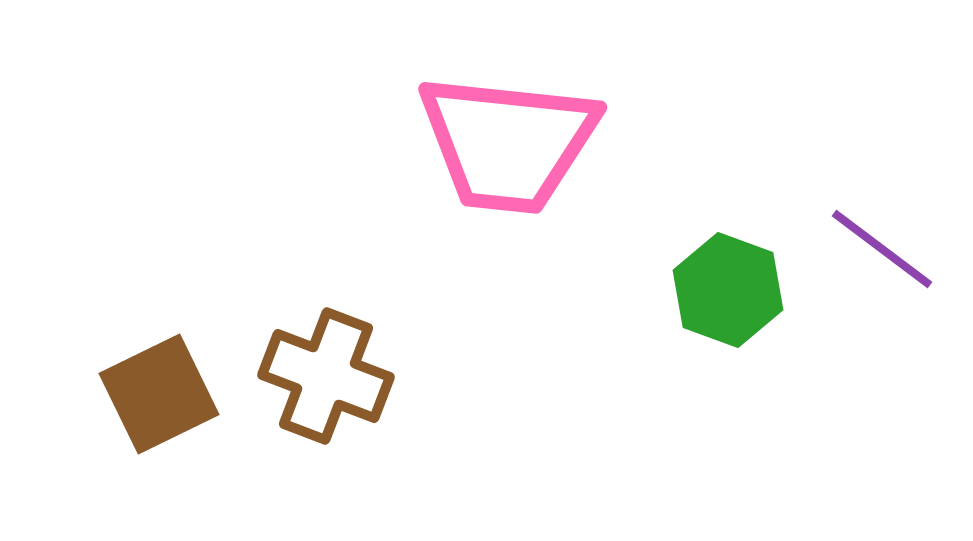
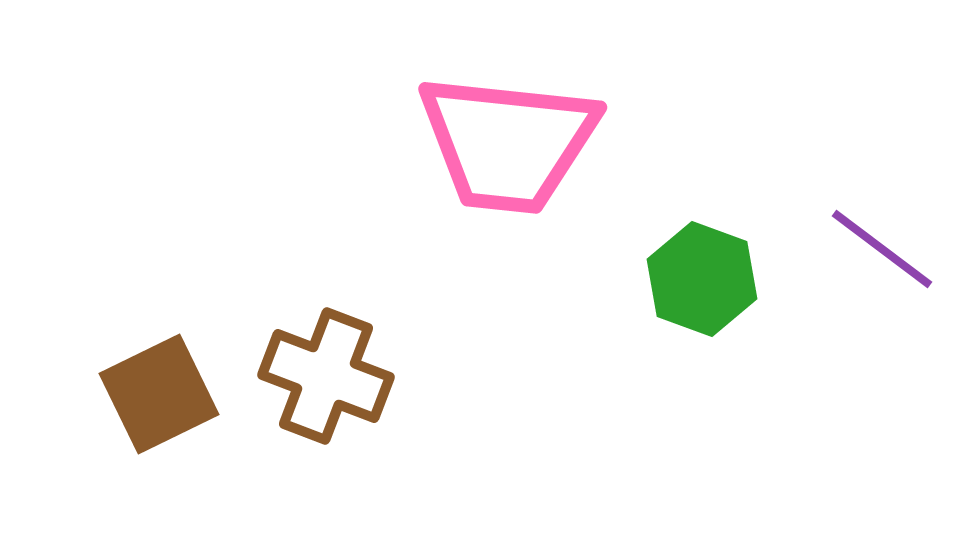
green hexagon: moved 26 px left, 11 px up
